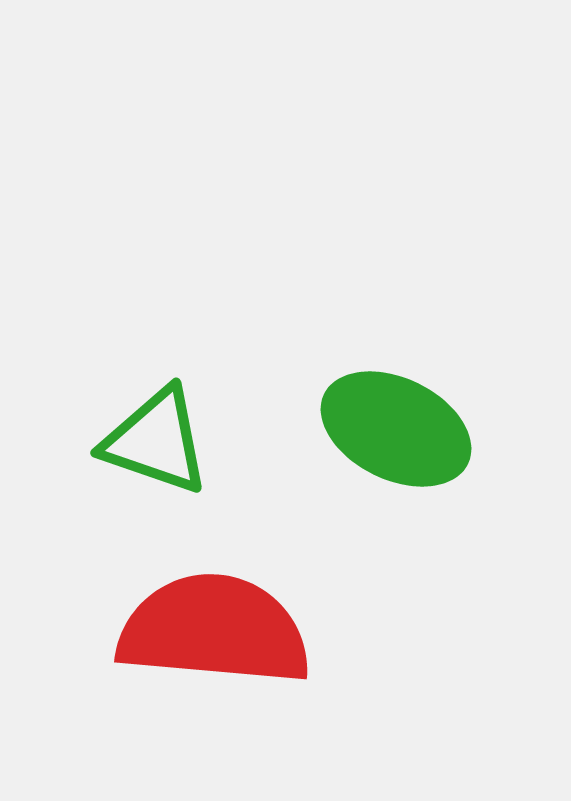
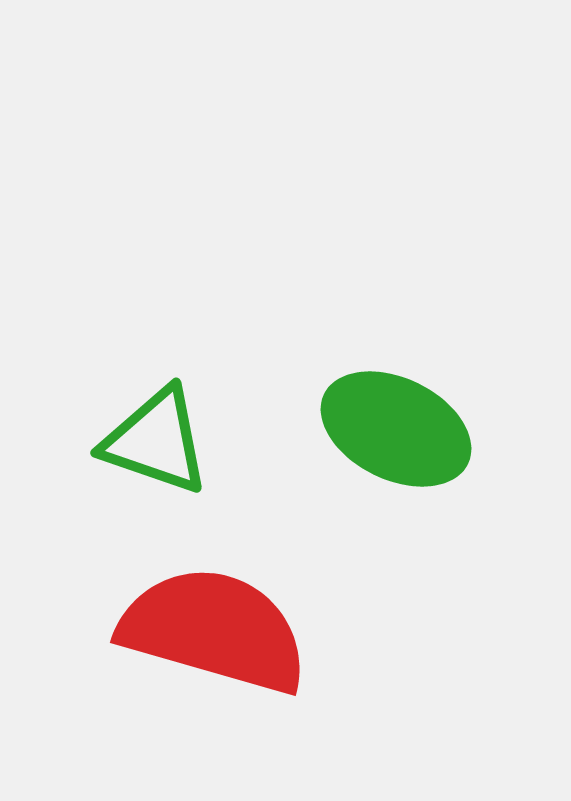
red semicircle: rotated 11 degrees clockwise
